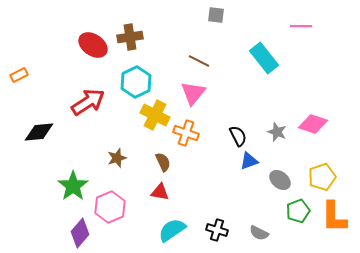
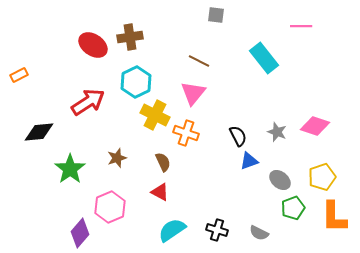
pink diamond: moved 2 px right, 2 px down
green star: moved 3 px left, 17 px up
red triangle: rotated 18 degrees clockwise
green pentagon: moved 5 px left, 3 px up
